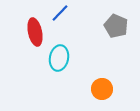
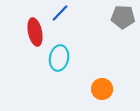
gray pentagon: moved 7 px right, 9 px up; rotated 20 degrees counterclockwise
